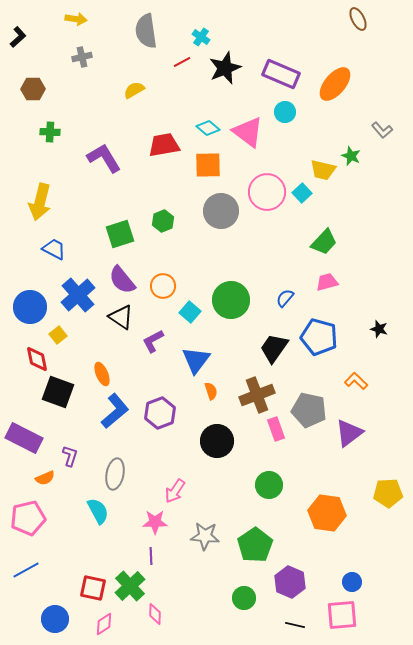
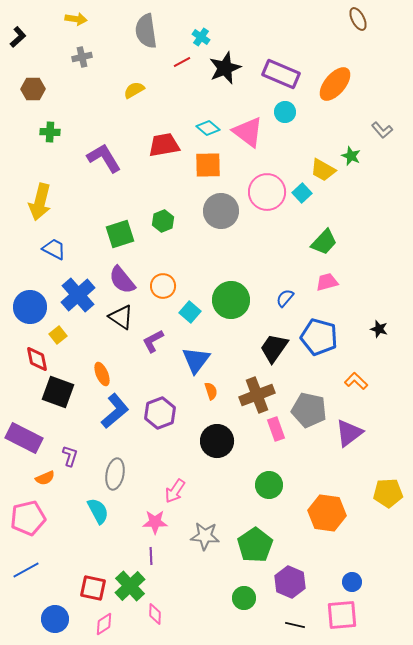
yellow trapezoid at (323, 170): rotated 16 degrees clockwise
